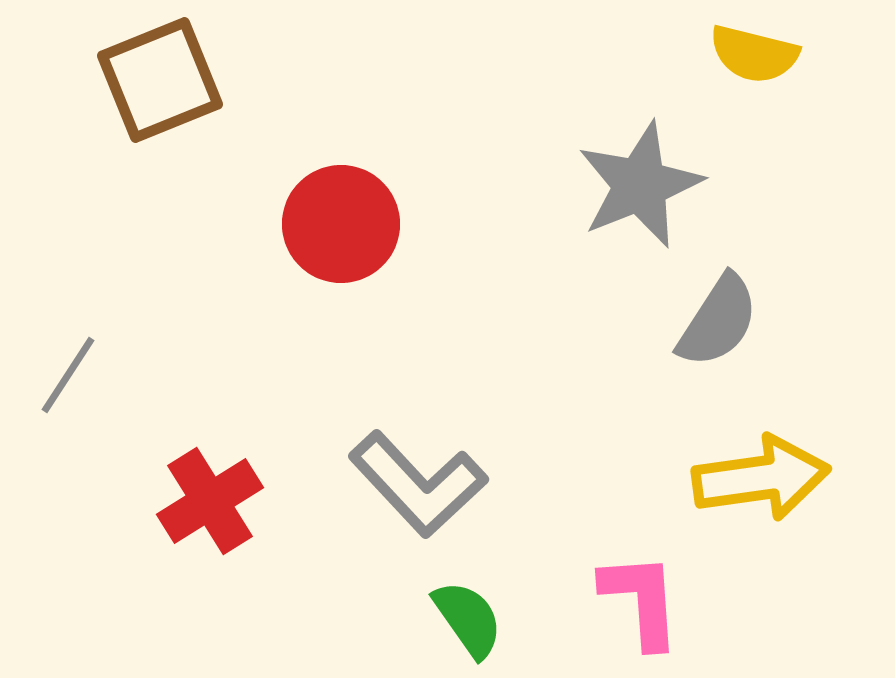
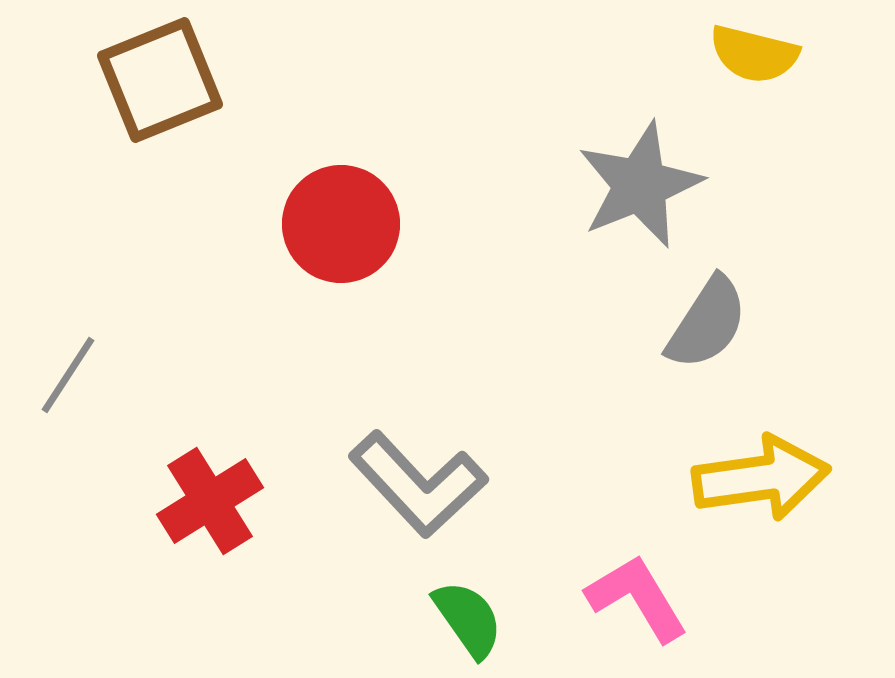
gray semicircle: moved 11 px left, 2 px down
pink L-shape: moved 4 px left, 2 px up; rotated 27 degrees counterclockwise
